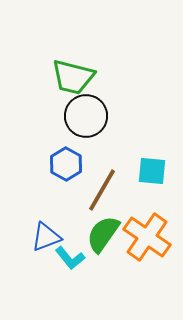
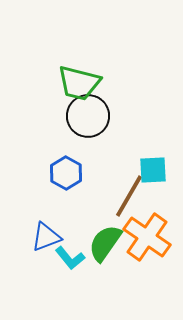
green trapezoid: moved 6 px right, 6 px down
black circle: moved 2 px right
blue hexagon: moved 9 px down
cyan square: moved 1 px right, 1 px up; rotated 8 degrees counterclockwise
brown line: moved 27 px right, 6 px down
green semicircle: moved 2 px right, 9 px down
